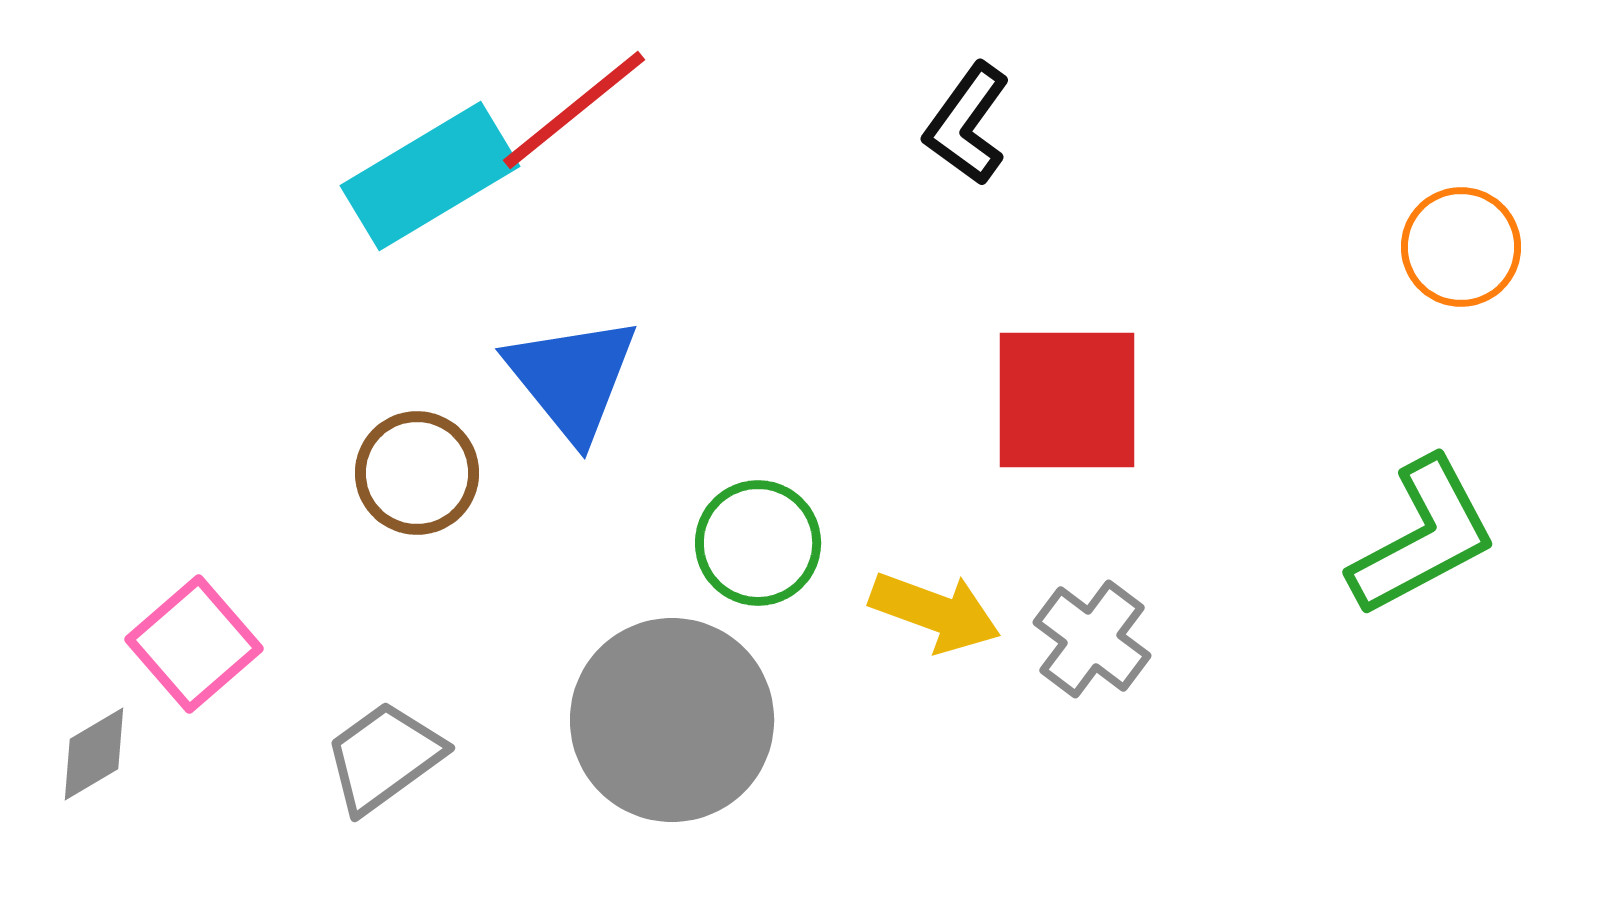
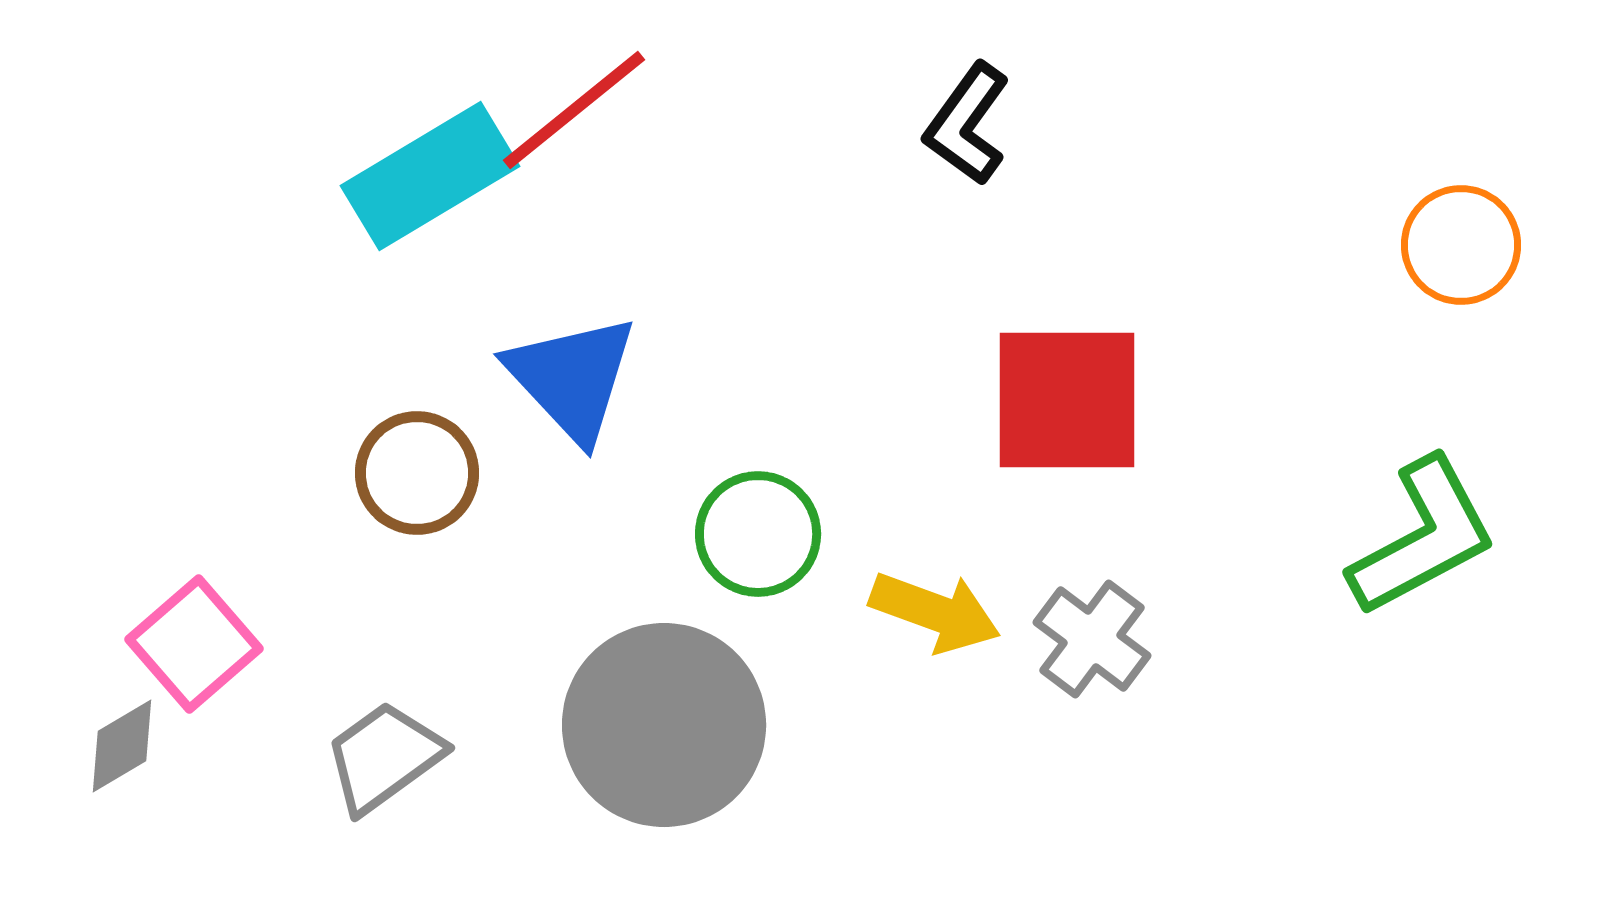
orange circle: moved 2 px up
blue triangle: rotated 4 degrees counterclockwise
green circle: moved 9 px up
gray circle: moved 8 px left, 5 px down
gray diamond: moved 28 px right, 8 px up
